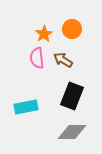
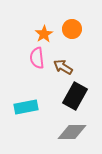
brown arrow: moved 7 px down
black rectangle: moved 3 px right; rotated 8 degrees clockwise
